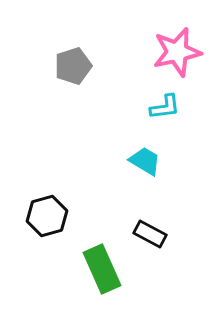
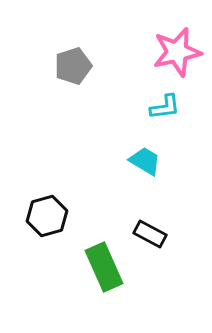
green rectangle: moved 2 px right, 2 px up
